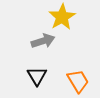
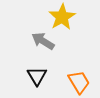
gray arrow: rotated 130 degrees counterclockwise
orange trapezoid: moved 1 px right, 1 px down
